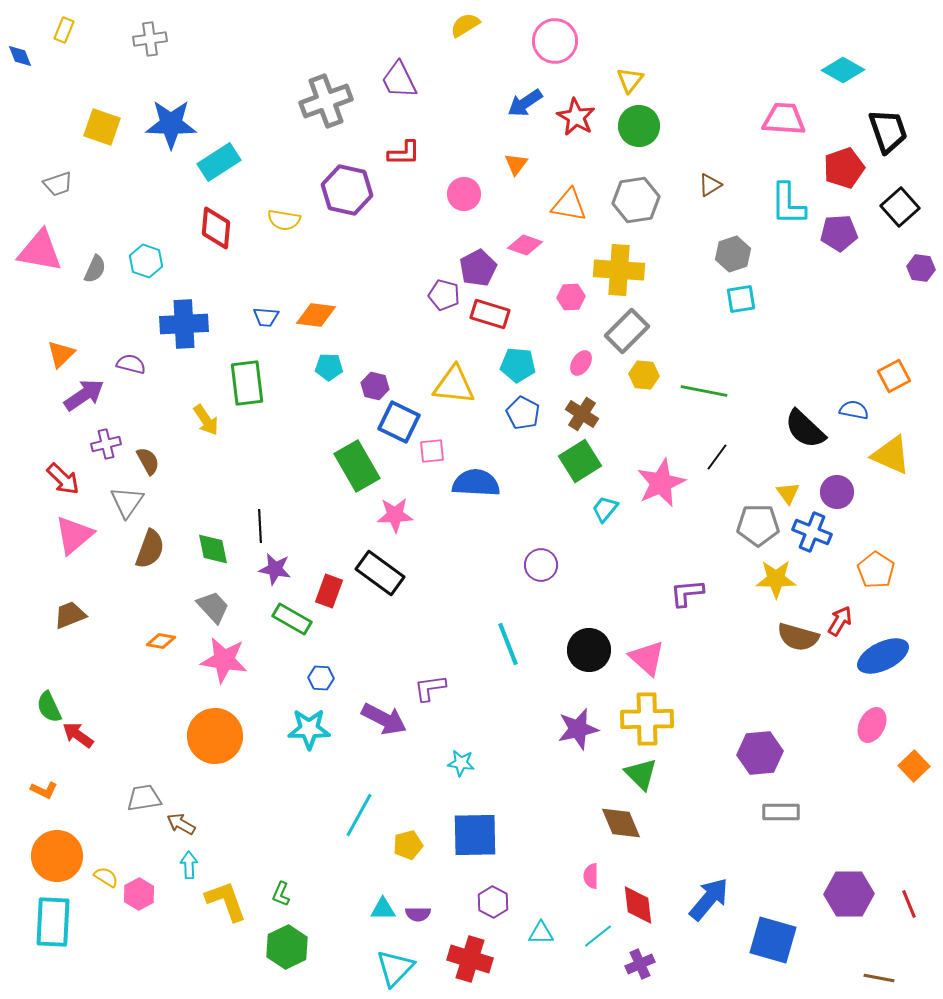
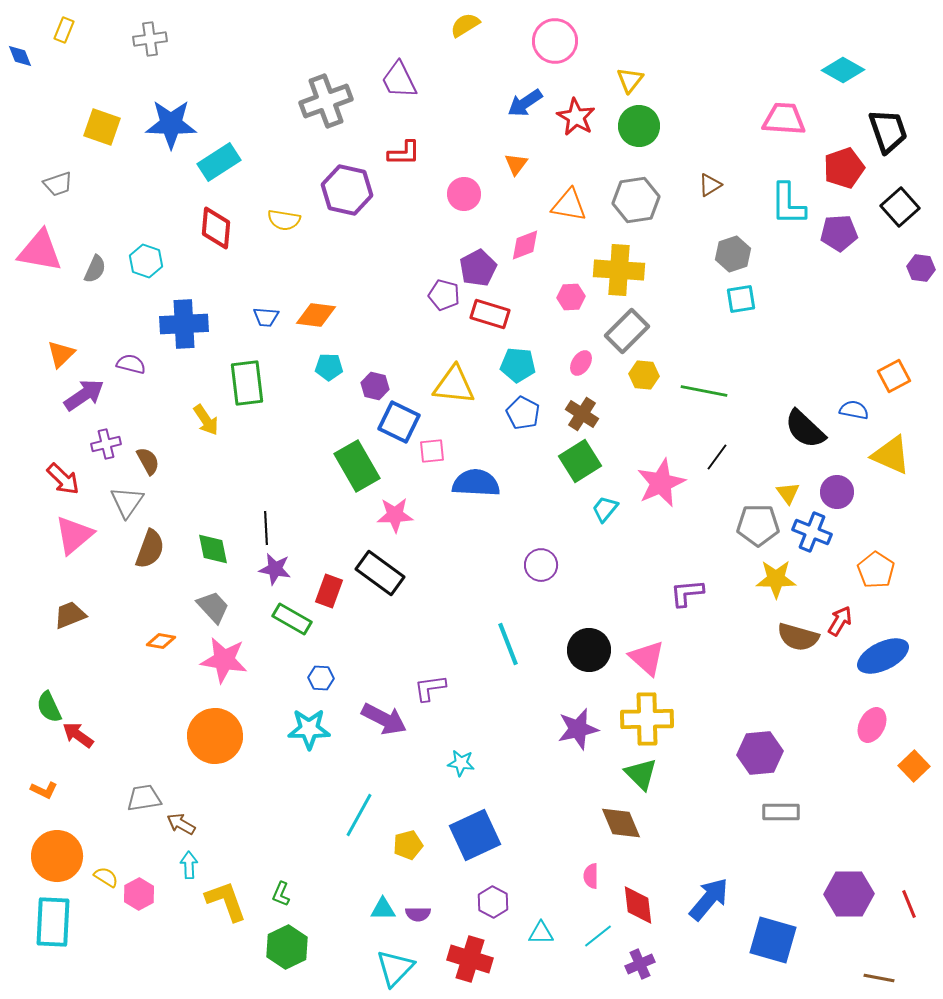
pink diamond at (525, 245): rotated 40 degrees counterclockwise
black line at (260, 526): moved 6 px right, 2 px down
blue square at (475, 835): rotated 24 degrees counterclockwise
